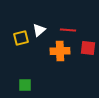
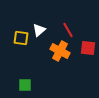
red line: rotated 56 degrees clockwise
yellow square: rotated 21 degrees clockwise
orange cross: rotated 30 degrees clockwise
